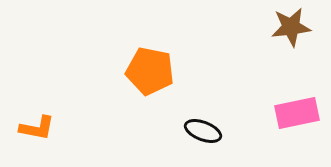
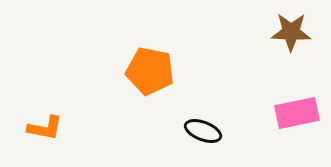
brown star: moved 5 px down; rotated 9 degrees clockwise
orange L-shape: moved 8 px right
